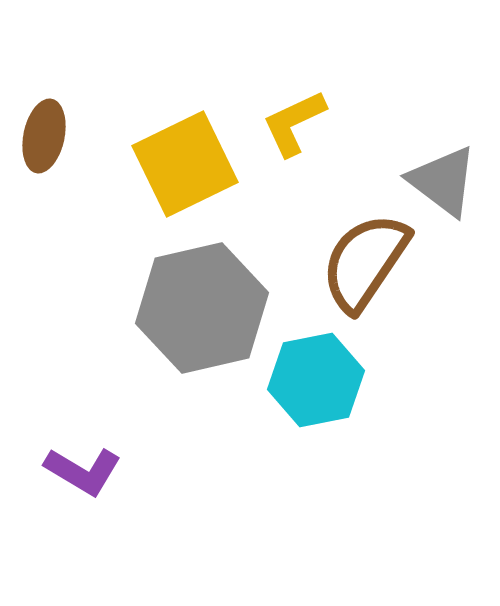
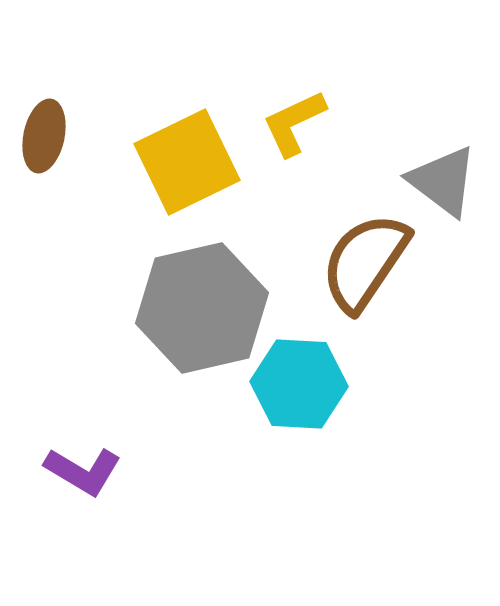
yellow square: moved 2 px right, 2 px up
cyan hexagon: moved 17 px left, 4 px down; rotated 14 degrees clockwise
